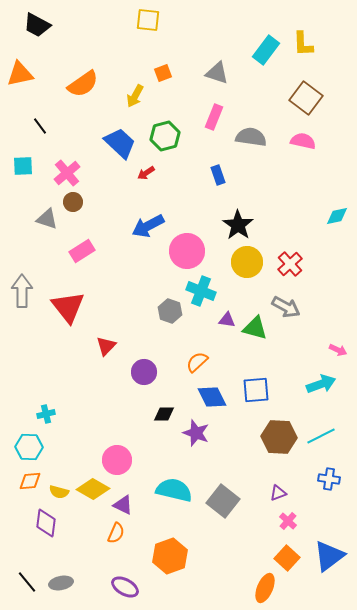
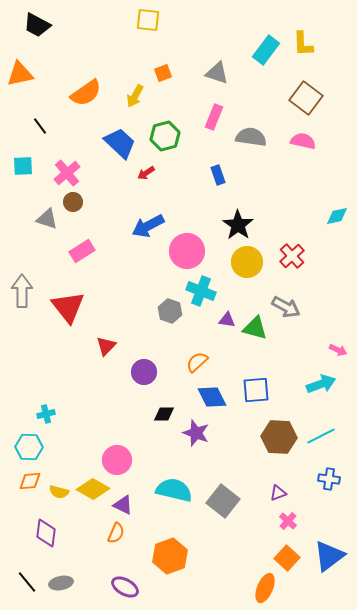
orange semicircle at (83, 84): moved 3 px right, 9 px down
red cross at (290, 264): moved 2 px right, 8 px up
purple diamond at (46, 523): moved 10 px down
